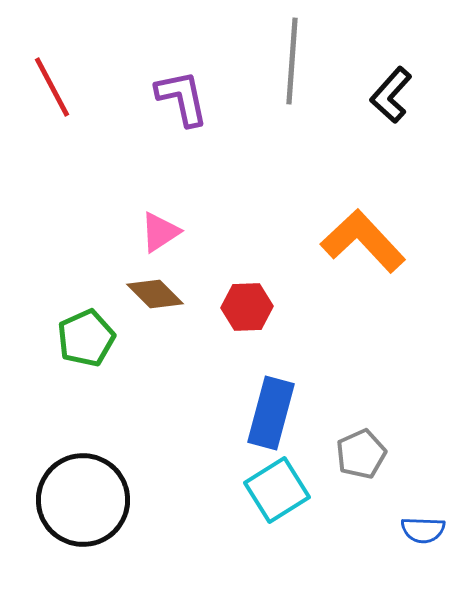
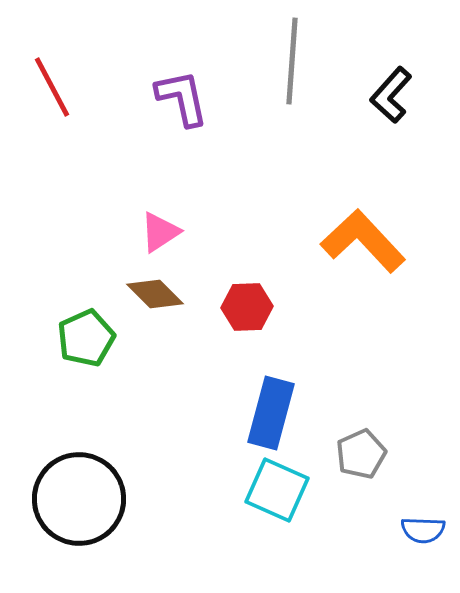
cyan square: rotated 34 degrees counterclockwise
black circle: moved 4 px left, 1 px up
